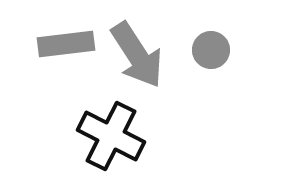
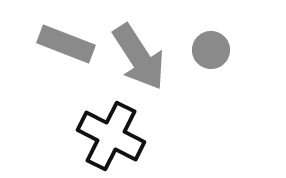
gray rectangle: rotated 28 degrees clockwise
gray arrow: moved 2 px right, 2 px down
